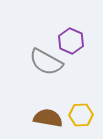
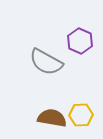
purple hexagon: moved 9 px right
brown semicircle: moved 4 px right
